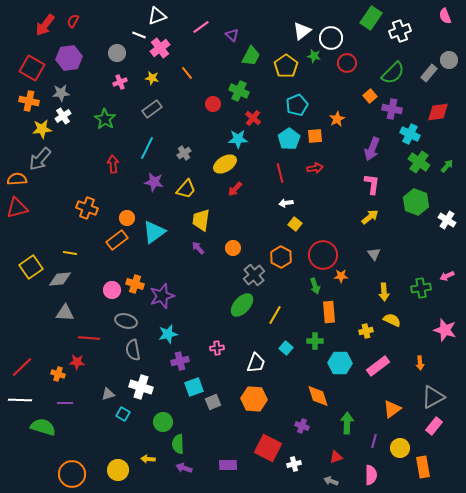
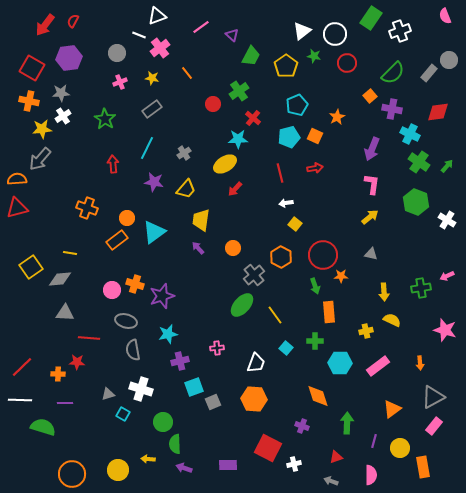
white circle at (331, 38): moved 4 px right, 4 px up
green cross at (239, 91): rotated 30 degrees clockwise
orange star at (337, 119): moved 2 px up
orange square at (315, 136): rotated 28 degrees clockwise
cyan pentagon at (289, 139): moved 2 px up; rotated 20 degrees clockwise
gray triangle at (374, 254): moved 3 px left; rotated 40 degrees counterclockwise
yellow line at (275, 315): rotated 66 degrees counterclockwise
orange cross at (58, 374): rotated 16 degrees counterclockwise
white cross at (141, 387): moved 2 px down
green semicircle at (178, 444): moved 3 px left
